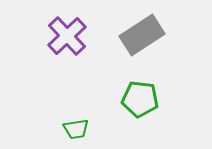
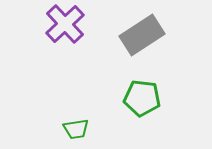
purple cross: moved 2 px left, 12 px up
green pentagon: moved 2 px right, 1 px up
